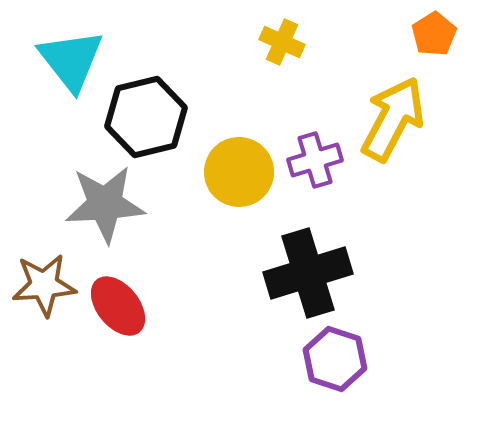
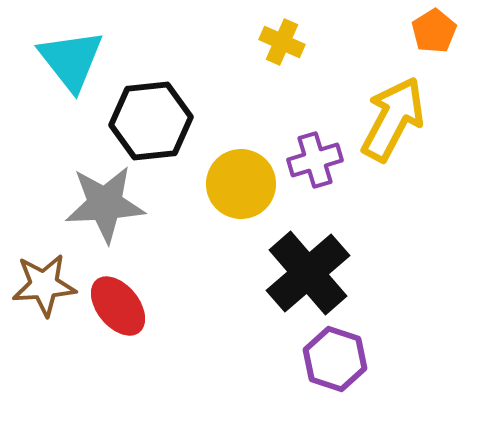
orange pentagon: moved 3 px up
black hexagon: moved 5 px right, 4 px down; rotated 8 degrees clockwise
yellow circle: moved 2 px right, 12 px down
black cross: rotated 24 degrees counterclockwise
